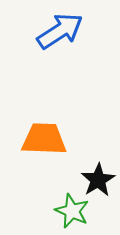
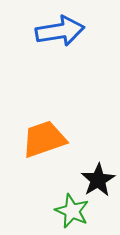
blue arrow: rotated 24 degrees clockwise
orange trapezoid: rotated 21 degrees counterclockwise
